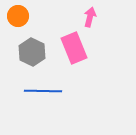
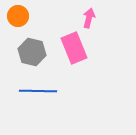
pink arrow: moved 1 px left, 1 px down
gray hexagon: rotated 12 degrees counterclockwise
blue line: moved 5 px left
